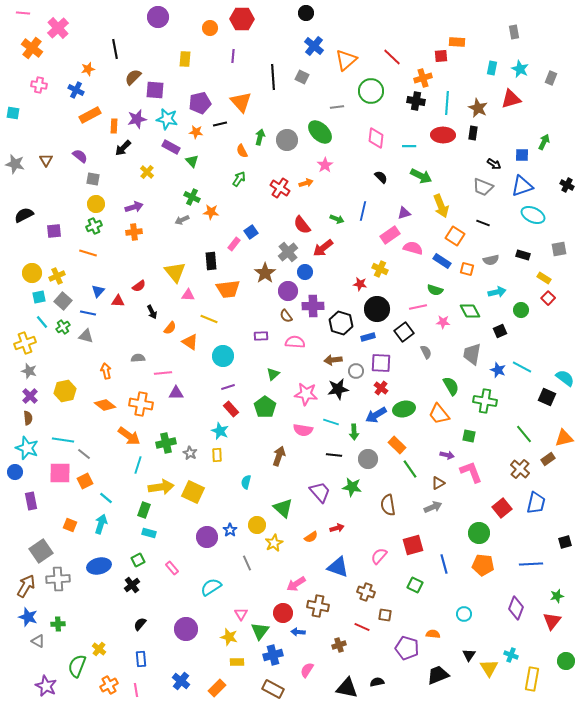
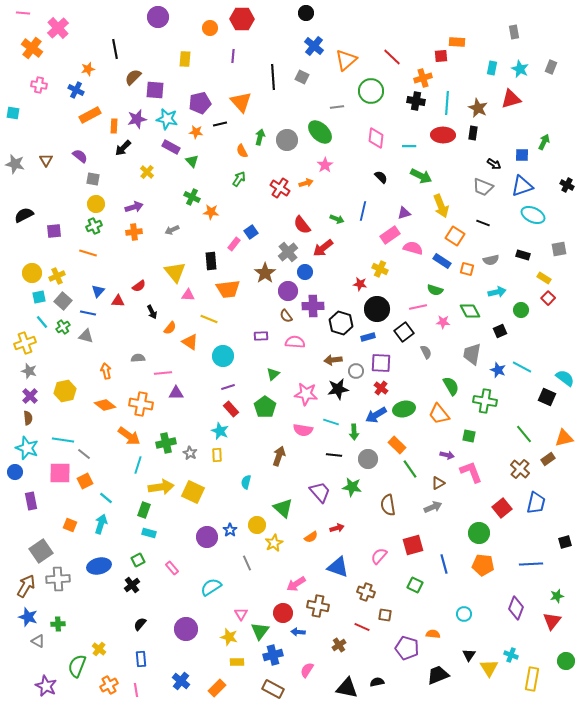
gray rectangle at (551, 78): moved 11 px up
gray arrow at (182, 220): moved 10 px left, 10 px down
brown cross at (339, 645): rotated 16 degrees counterclockwise
